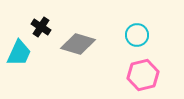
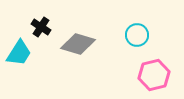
cyan trapezoid: rotated 8 degrees clockwise
pink hexagon: moved 11 px right
